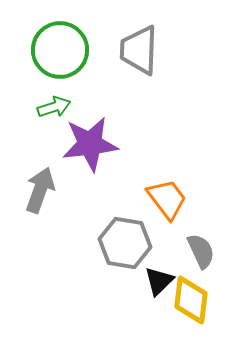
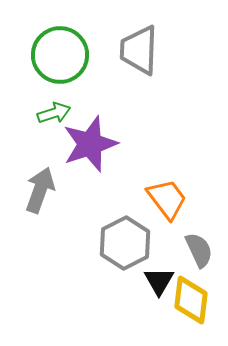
green circle: moved 5 px down
green arrow: moved 6 px down
purple star: rotated 12 degrees counterclockwise
gray hexagon: rotated 24 degrees clockwise
gray semicircle: moved 2 px left, 1 px up
black triangle: rotated 16 degrees counterclockwise
